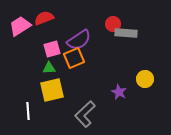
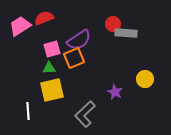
purple star: moved 4 px left
